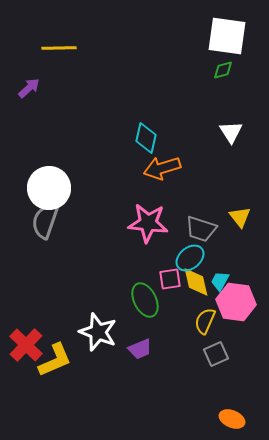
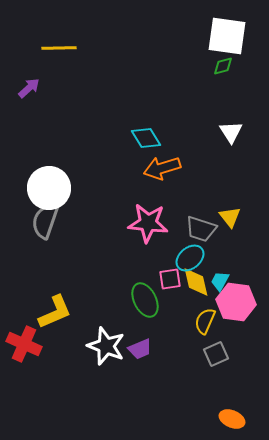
green diamond: moved 4 px up
cyan diamond: rotated 44 degrees counterclockwise
yellow triangle: moved 10 px left
white star: moved 8 px right, 14 px down
red cross: moved 2 px left, 1 px up; rotated 20 degrees counterclockwise
yellow L-shape: moved 48 px up
